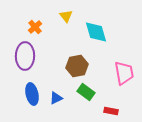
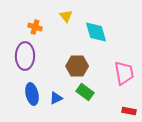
orange cross: rotated 32 degrees counterclockwise
brown hexagon: rotated 10 degrees clockwise
green rectangle: moved 1 px left
red rectangle: moved 18 px right
